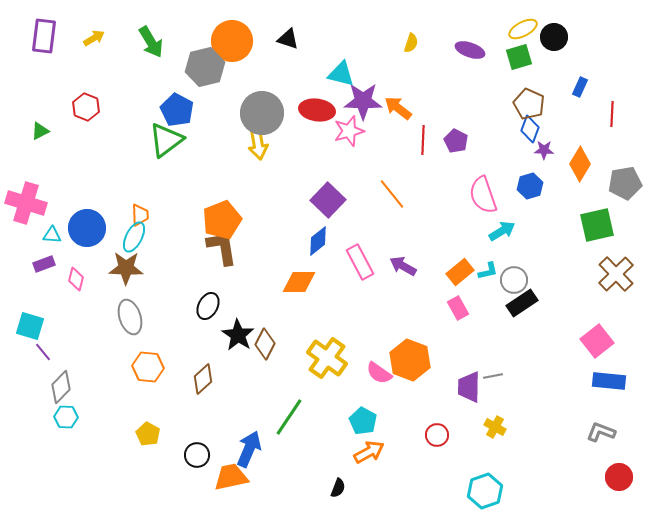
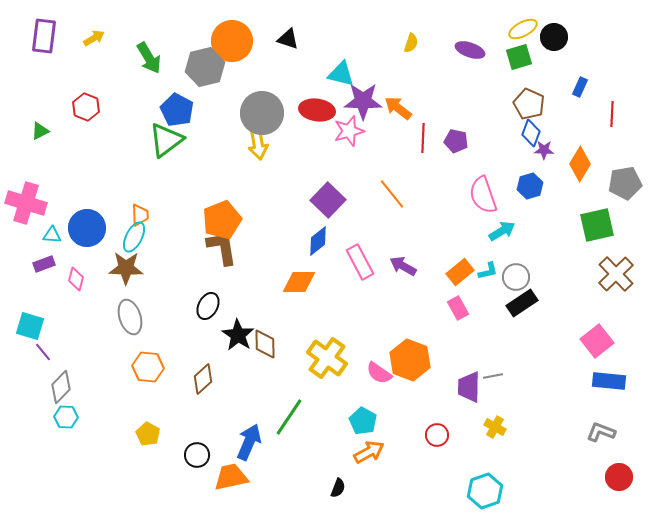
green arrow at (151, 42): moved 2 px left, 16 px down
blue diamond at (530, 129): moved 1 px right, 4 px down
red line at (423, 140): moved 2 px up
purple pentagon at (456, 141): rotated 15 degrees counterclockwise
gray circle at (514, 280): moved 2 px right, 3 px up
brown diamond at (265, 344): rotated 28 degrees counterclockwise
blue arrow at (249, 449): moved 7 px up
